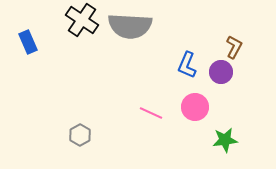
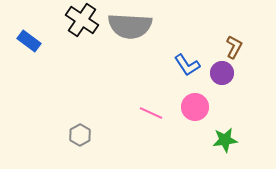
blue rectangle: moved 1 px right, 1 px up; rotated 30 degrees counterclockwise
blue L-shape: rotated 56 degrees counterclockwise
purple circle: moved 1 px right, 1 px down
